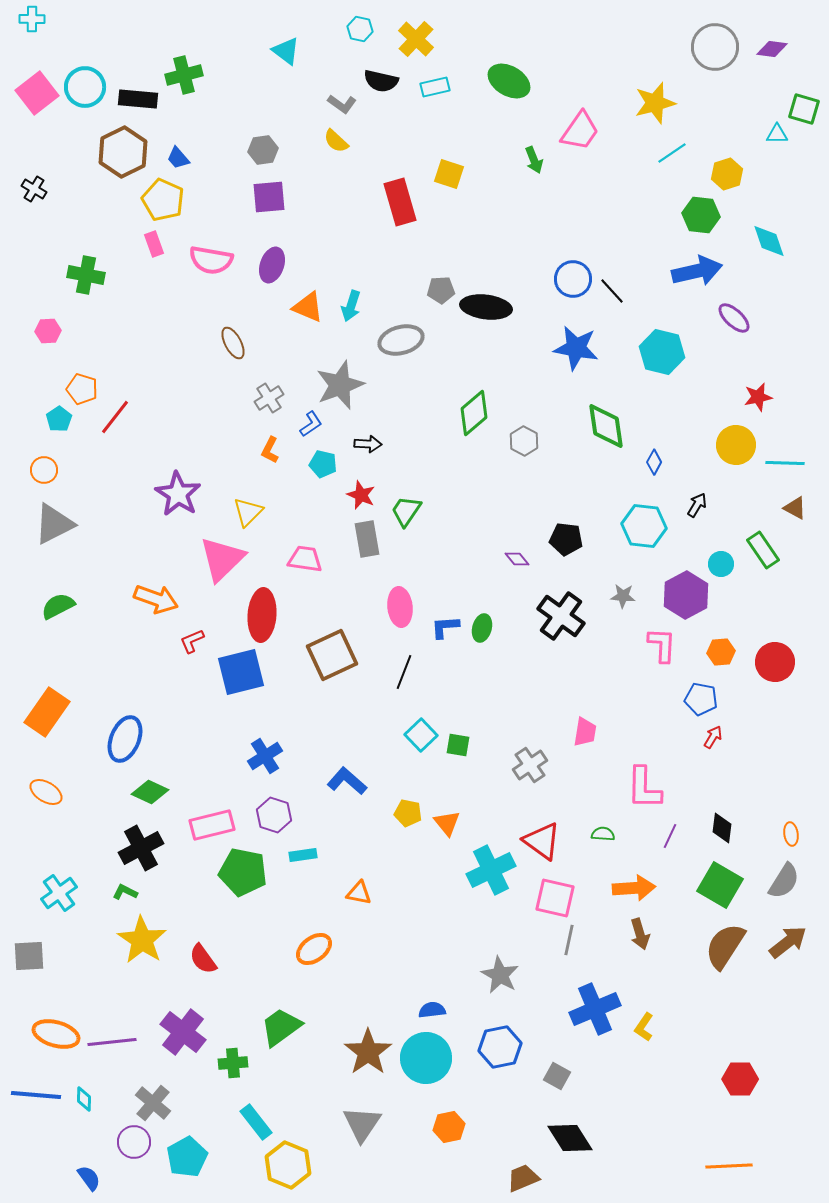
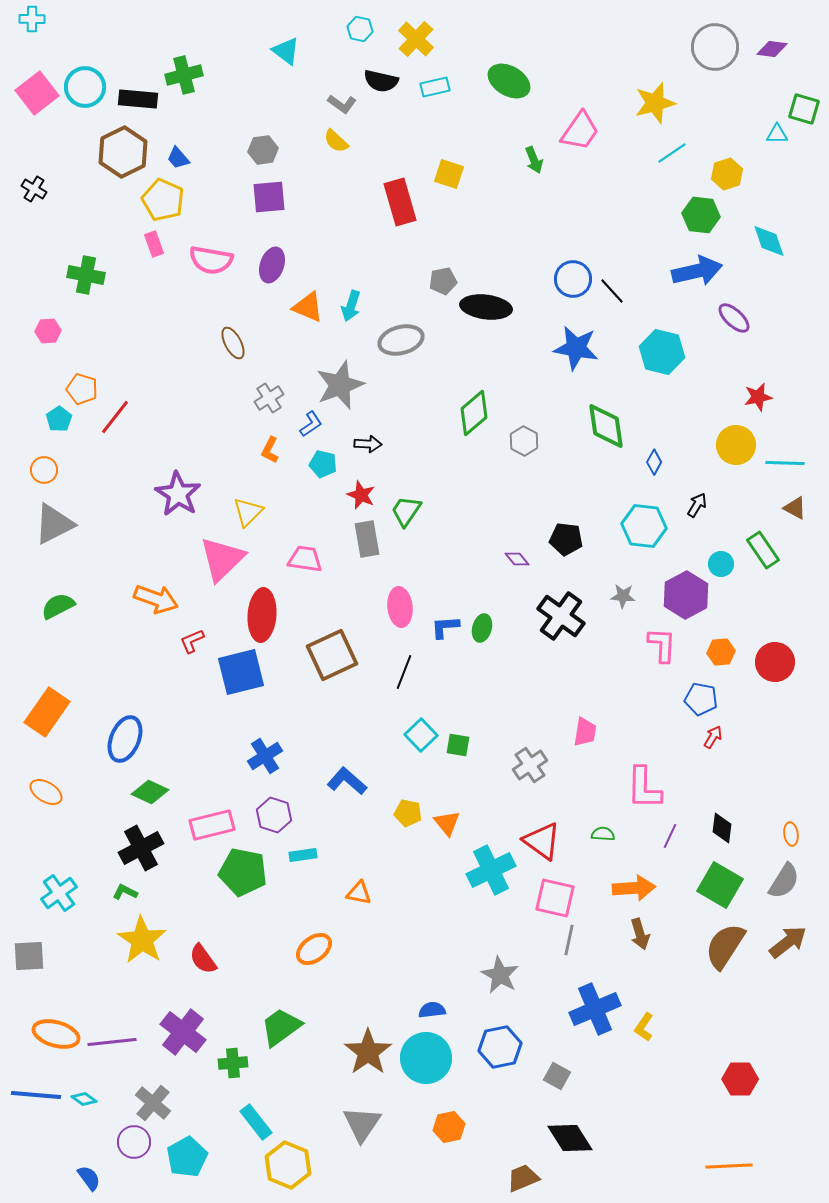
gray pentagon at (441, 290): moved 2 px right, 9 px up; rotated 8 degrees counterclockwise
cyan diamond at (84, 1099): rotated 55 degrees counterclockwise
